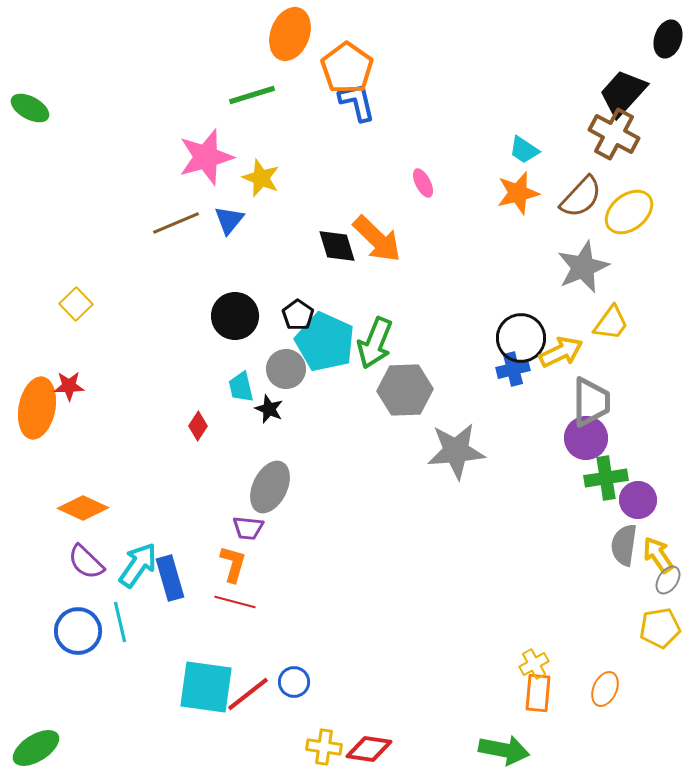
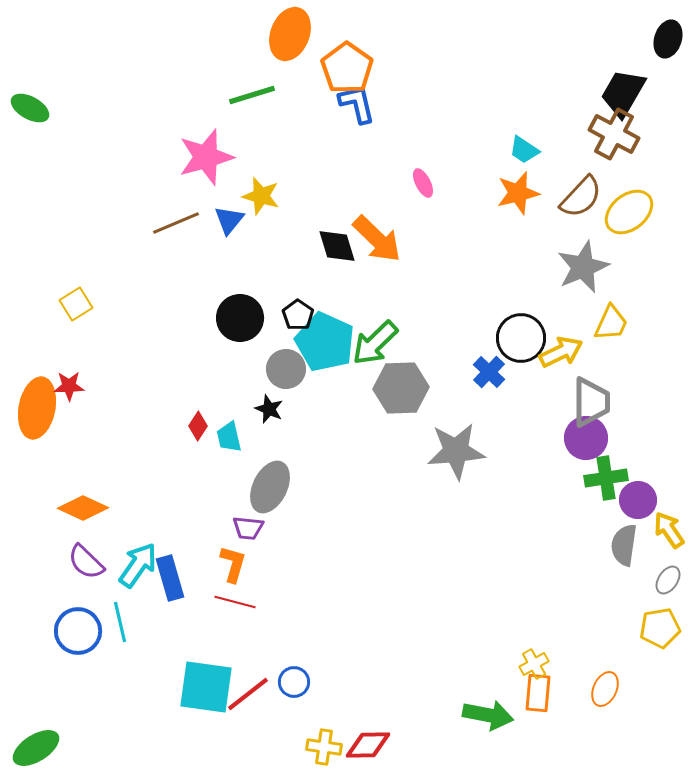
black trapezoid at (623, 93): rotated 12 degrees counterclockwise
blue L-shape at (357, 102): moved 2 px down
yellow star at (261, 178): moved 18 px down; rotated 6 degrees counterclockwise
yellow square at (76, 304): rotated 12 degrees clockwise
black circle at (235, 316): moved 5 px right, 2 px down
yellow trapezoid at (611, 323): rotated 12 degrees counterclockwise
green arrow at (375, 343): rotated 24 degrees clockwise
blue cross at (513, 369): moved 24 px left, 3 px down; rotated 32 degrees counterclockwise
cyan trapezoid at (241, 387): moved 12 px left, 50 px down
gray hexagon at (405, 390): moved 4 px left, 2 px up
yellow arrow at (658, 555): moved 11 px right, 25 px up
red diamond at (369, 749): moved 1 px left, 4 px up; rotated 9 degrees counterclockwise
green arrow at (504, 750): moved 16 px left, 35 px up
